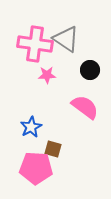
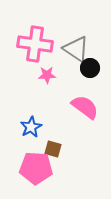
gray triangle: moved 10 px right, 10 px down
black circle: moved 2 px up
